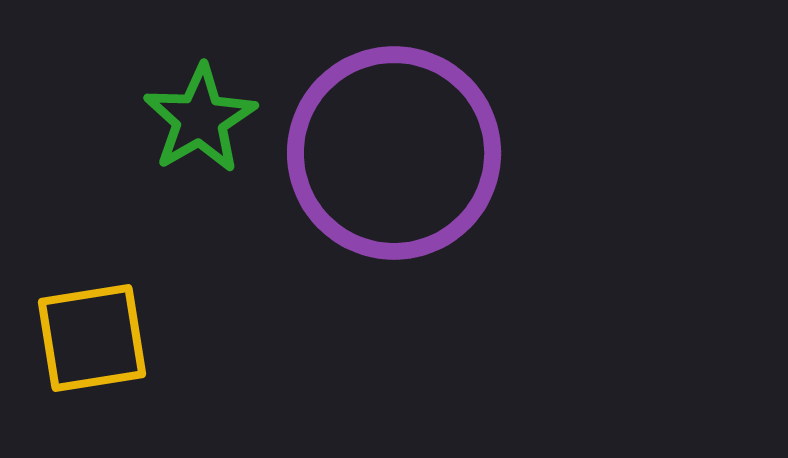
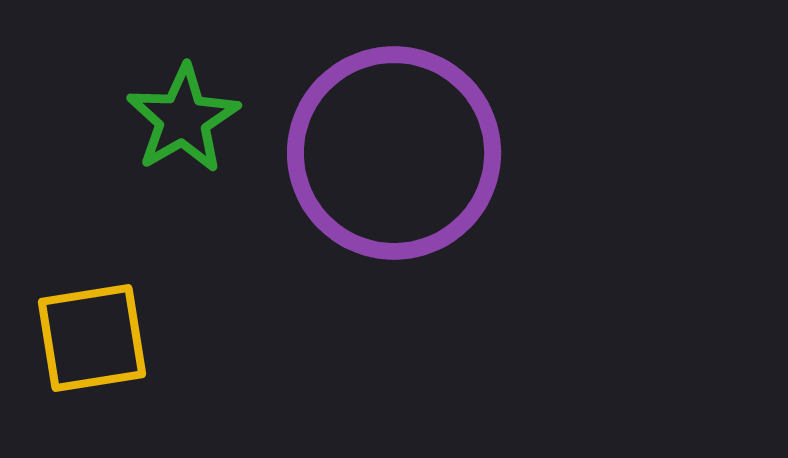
green star: moved 17 px left
